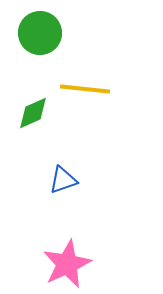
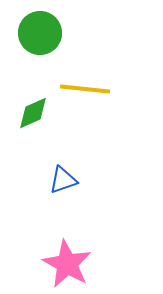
pink star: rotated 18 degrees counterclockwise
